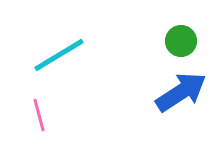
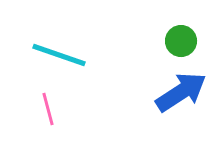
cyan line: rotated 50 degrees clockwise
pink line: moved 9 px right, 6 px up
